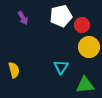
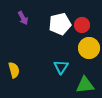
white pentagon: moved 1 px left, 8 px down
yellow circle: moved 1 px down
